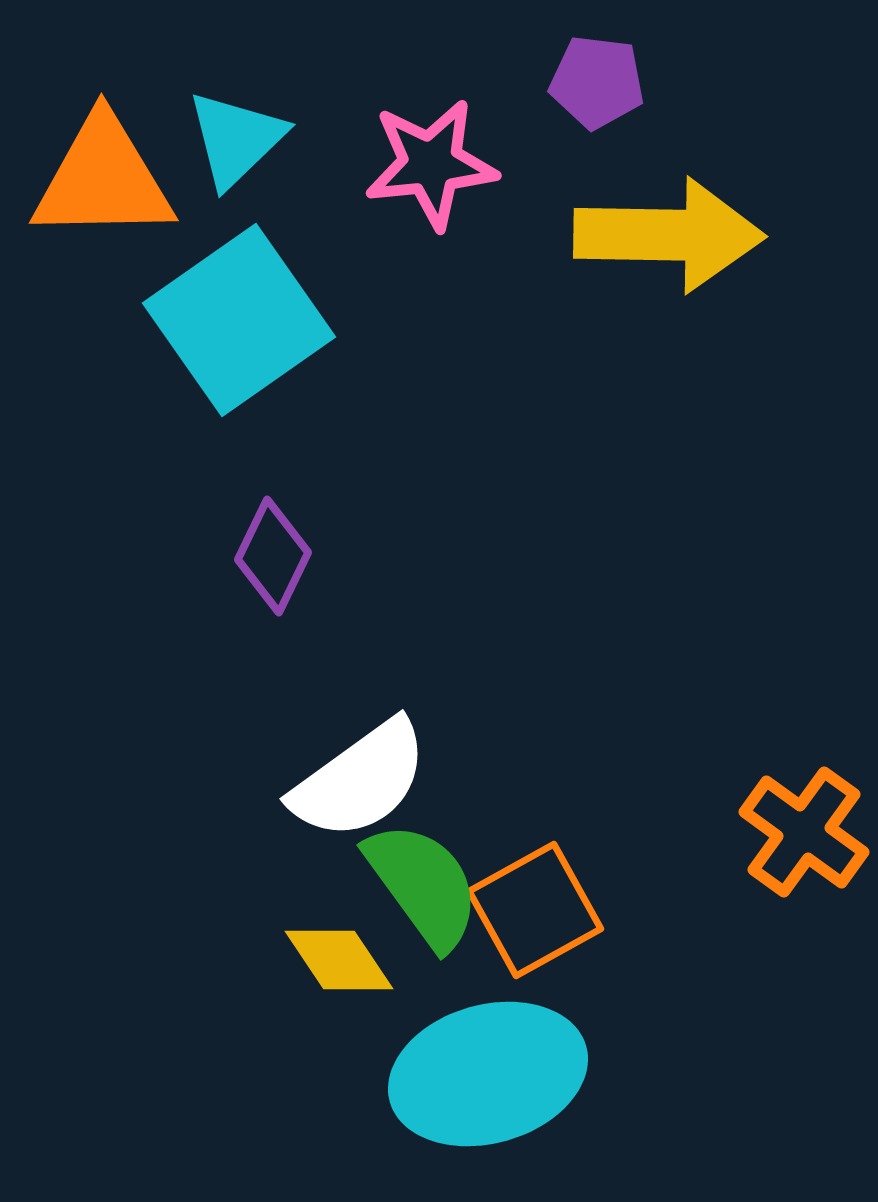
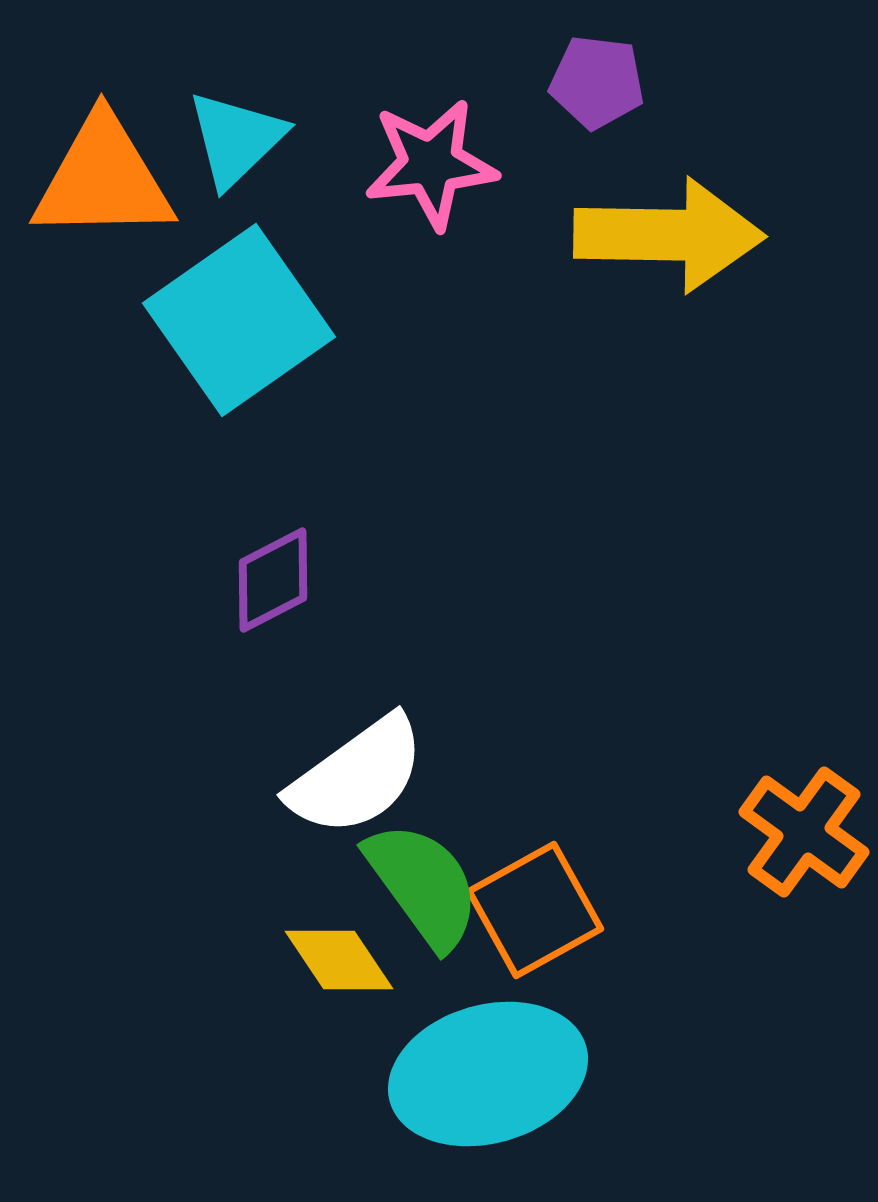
purple diamond: moved 24 px down; rotated 37 degrees clockwise
white semicircle: moved 3 px left, 4 px up
